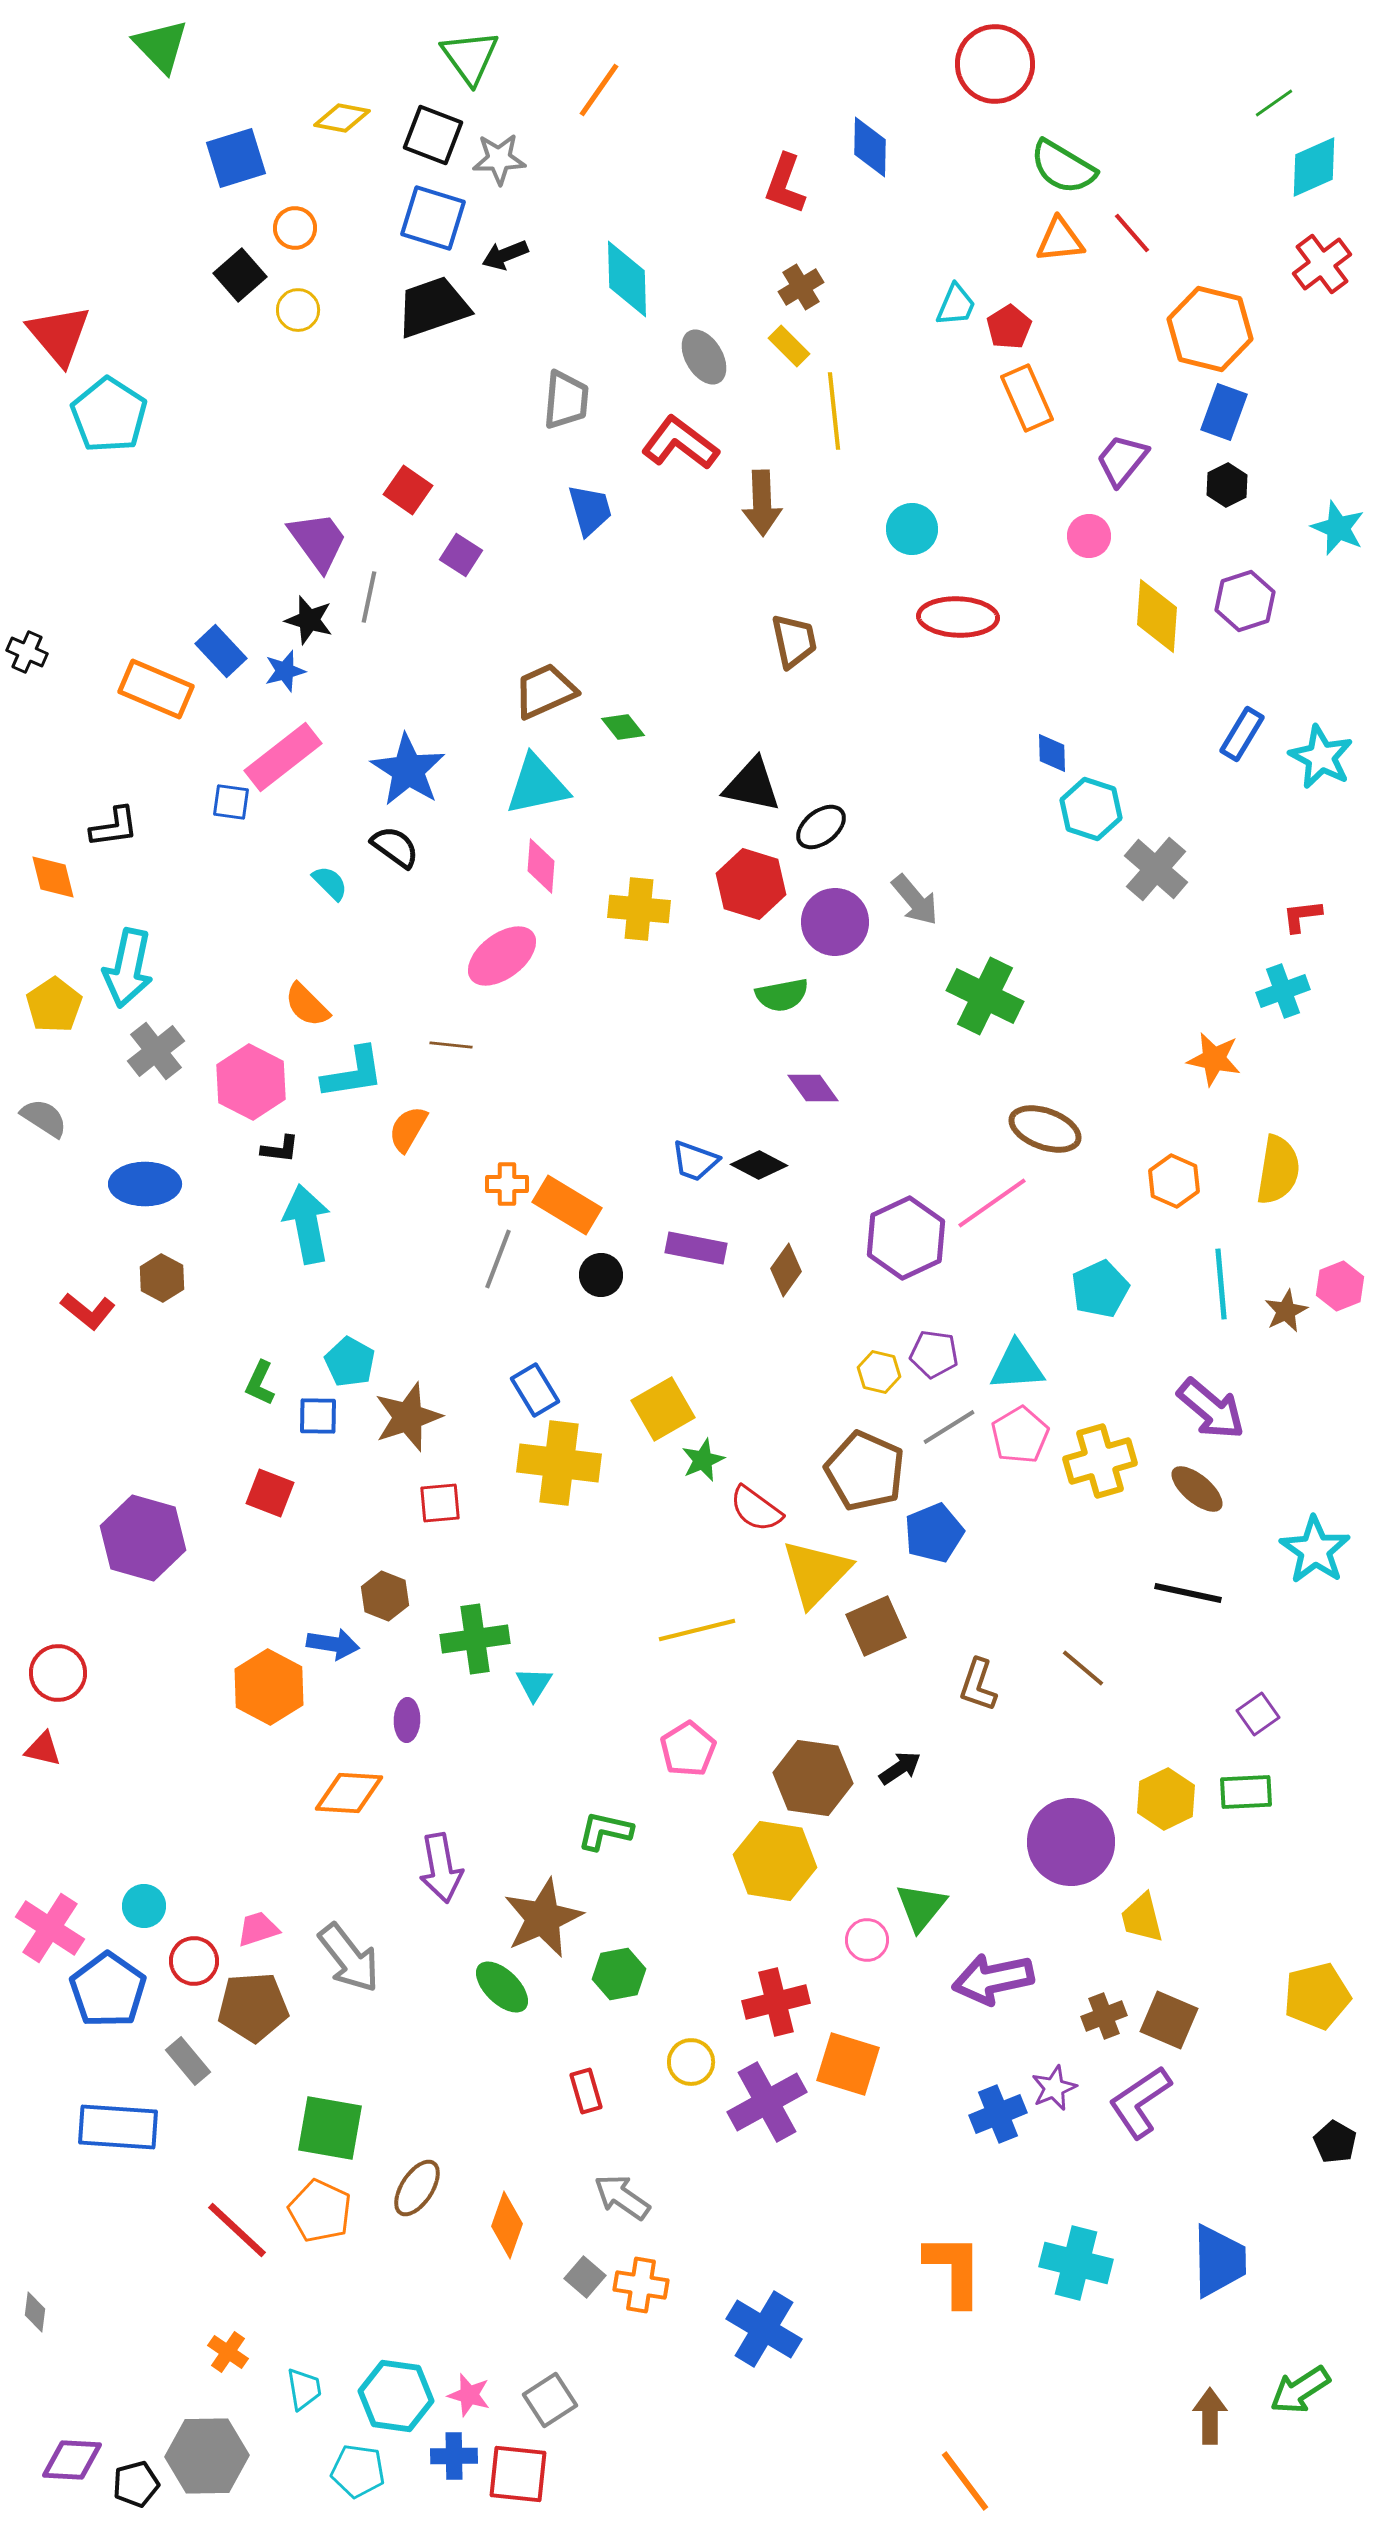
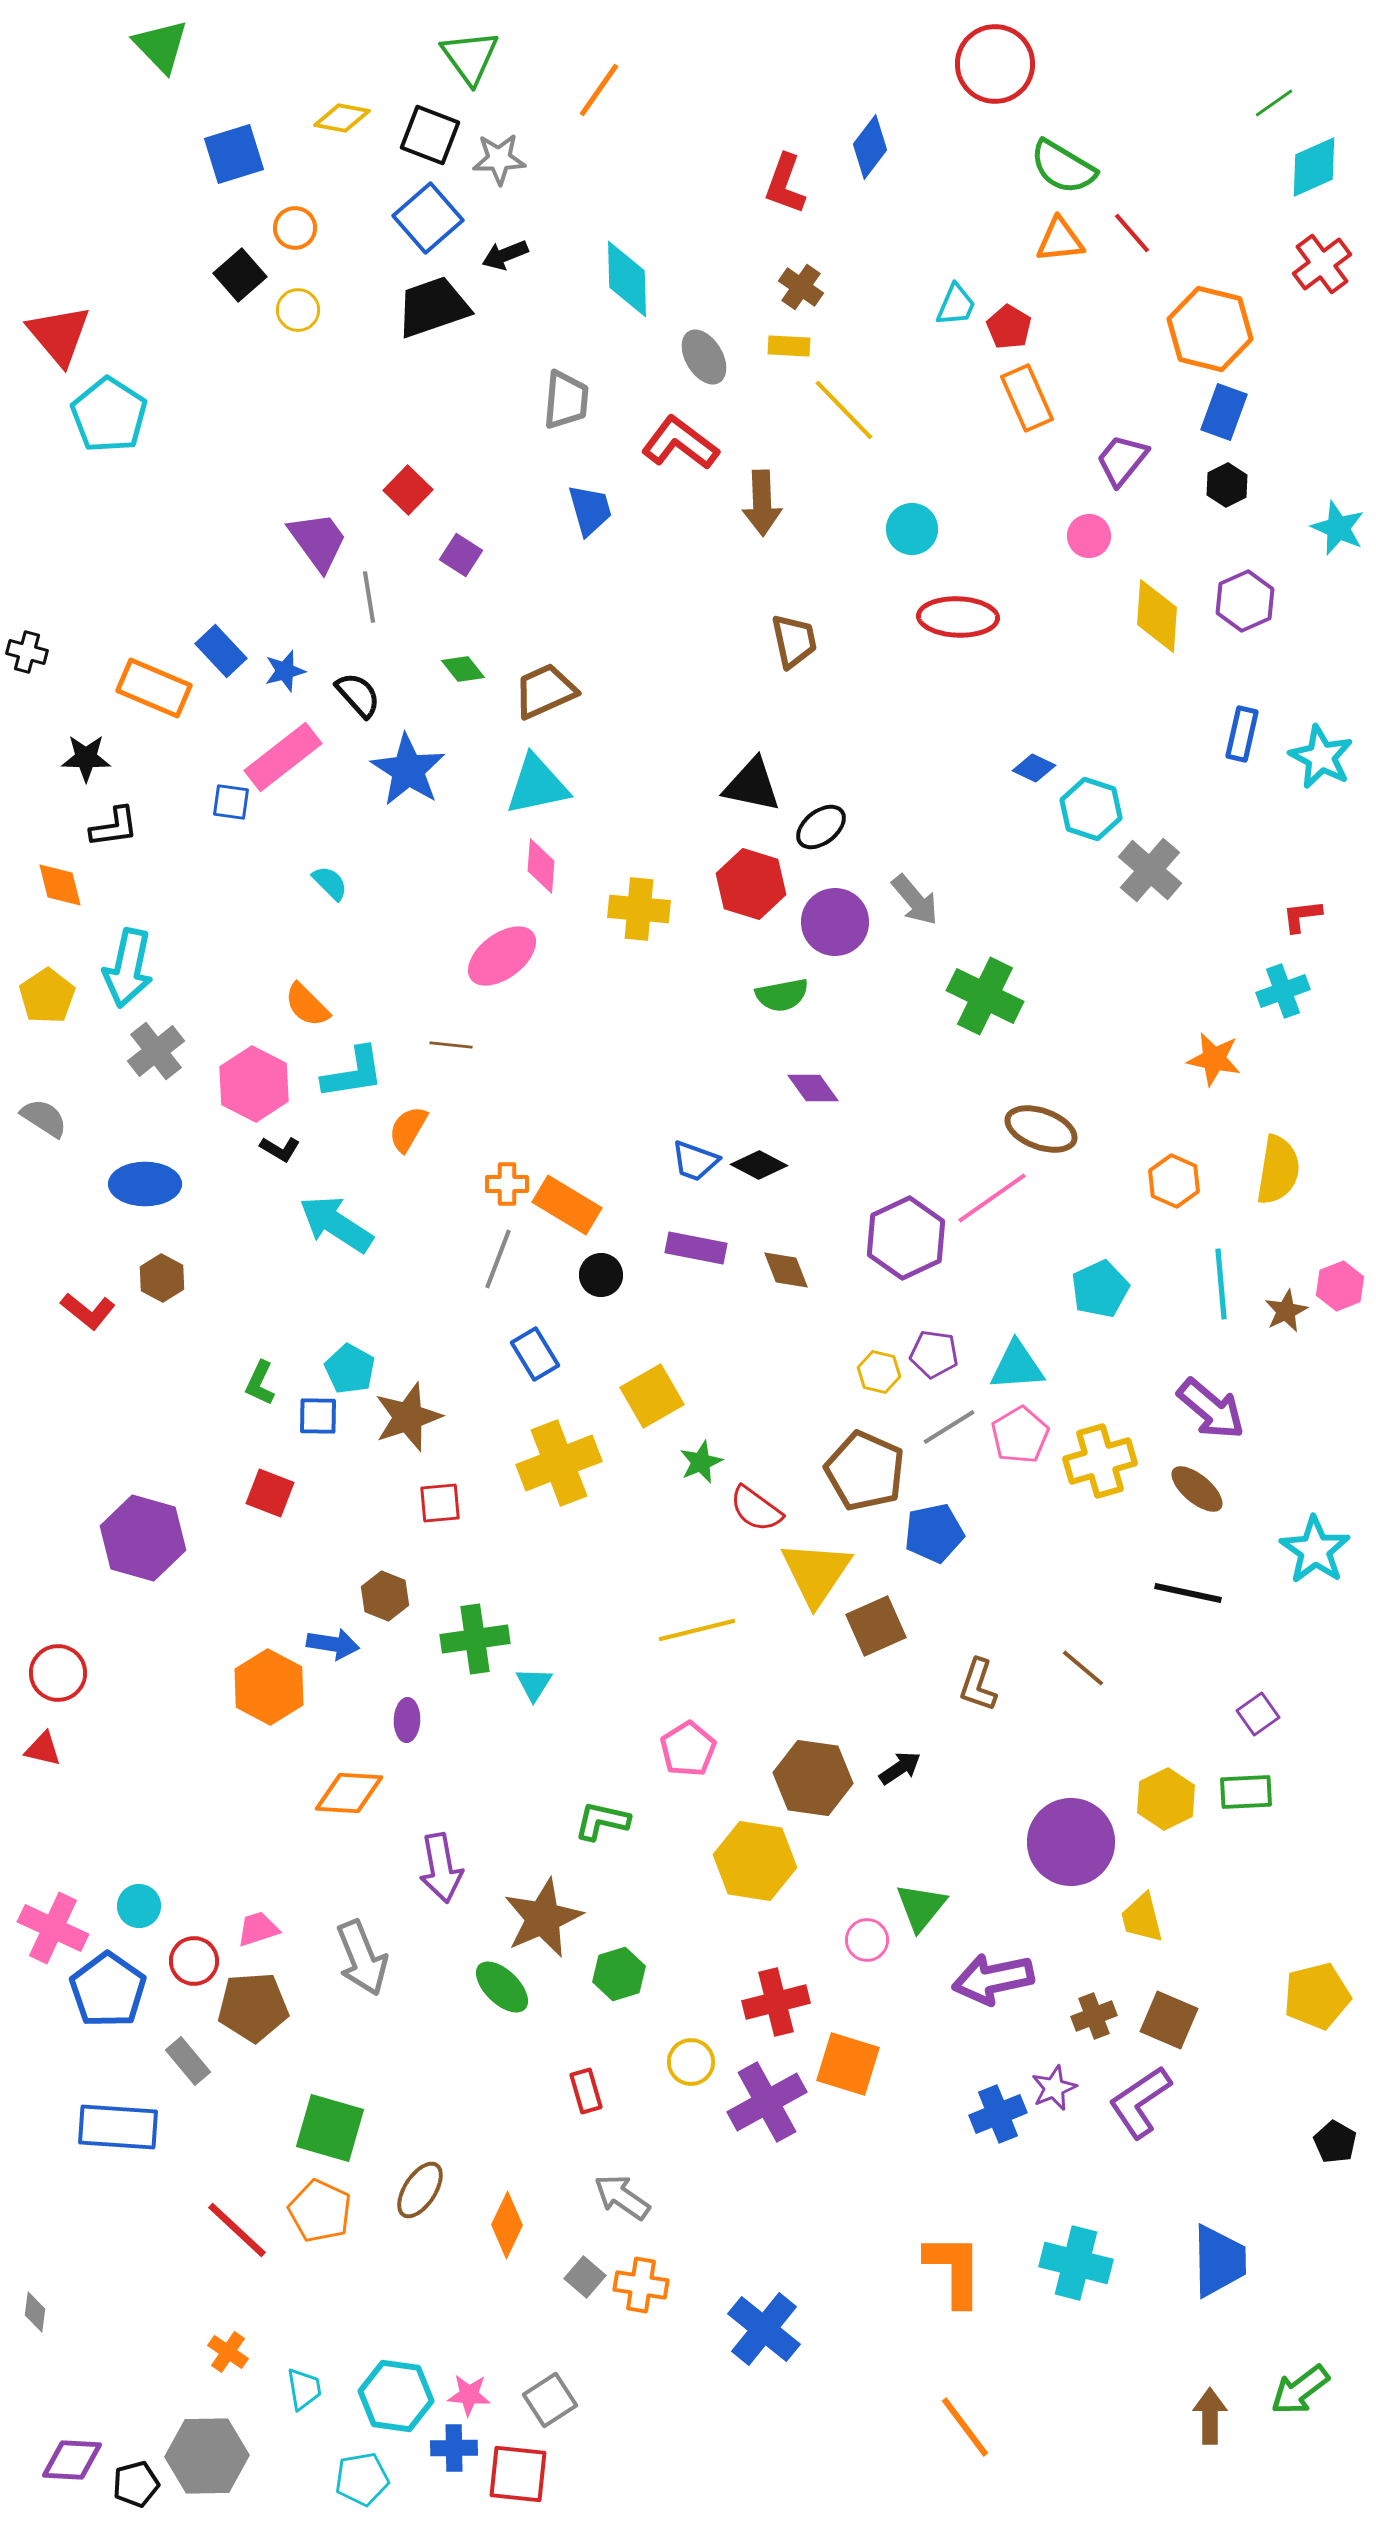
black square at (433, 135): moved 3 px left
blue diamond at (870, 147): rotated 36 degrees clockwise
blue square at (236, 158): moved 2 px left, 4 px up
blue square at (433, 218): moved 5 px left; rotated 32 degrees clockwise
brown cross at (801, 287): rotated 24 degrees counterclockwise
red pentagon at (1009, 327): rotated 9 degrees counterclockwise
yellow rectangle at (789, 346): rotated 42 degrees counterclockwise
yellow line at (834, 411): moved 10 px right, 1 px up; rotated 38 degrees counterclockwise
red square at (408, 490): rotated 9 degrees clockwise
gray line at (369, 597): rotated 21 degrees counterclockwise
purple hexagon at (1245, 601): rotated 6 degrees counterclockwise
black star at (309, 620): moved 223 px left, 138 px down; rotated 15 degrees counterclockwise
black cross at (27, 652): rotated 9 degrees counterclockwise
orange rectangle at (156, 689): moved 2 px left, 1 px up
green diamond at (623, 727): moved 160 px left, 58 px up
blue rectangle at (1242, 734): rotated 18 degrees counterclockwise
blue diamond at (1052, 753): moved 18 px left, 15 px down; rotated 63 degrees counterclockwise
black semicircle at (395, 847): moved 37 px left, 152 px up; rotated 12 degrees clockwise
gray cross at (1156, 869): moved 6 px left, 1 px down
orange diamond at (53, 877): moved 7 px right, 8 px down
yellow pentagon at (54, 1005): moved 7 px left, 9 px up
pink hexagon at (251, 1082): moved 3 px right, 2 px down
brown ellipse at (1045, 1129): moved 4 px left
black L-shape at (280, 1149): rotated 24 degrees clockwise
pink line at (992, 1203): moved 5 px up
cyan arrow at (307, 1224): moved 29 px right; rotated 46 degrees counterclockwise
brown diamond at (786, 1270): rotated 57 degrees counterclockwise
cyan pentagon at (350, 1362): moved 7 px down
blue rectangle at (535, 1390): moved 36 px up
yellow square at (663, 1409): moved 11 px left, 13 px up
green star at (703, 1460): moved 2 px left, 2 px down
yellow cross at (559, 1463): rotated 28 degrees counterclockwise
blue pentagon at (934, 1533): rotated 10 degrees clockwise
yellow triangle at (816, 1573): rotated 10 degrees counterclockwise
green L-shape at (605, 1831): moved 3 px left, 10 px up
yellow hexagon at (775, 1861): moved 20 px left
cyan circle at (144, 1906): moved 5 px left
pink cross at (50, 1928): moved 3 px right; rotated 8 degrees counterclockwise
gray arrow at (349, 1958): moved 13 px right; rotated 16 degrees clockwise
green hexagon at (619, 1974): rotated 6 degrees counterclockwise
brown cross at (1104, 2016): moved 10 px left
green square at (330, 2128): rotated 6 degrees clockwise
brown ellipse at (417, 2188): moved 3 px right, 2 px down
orange diamond at (507, 2225): rotated 6 degrees clockwise
blue cross at (764, 2329): rotated 8 degrees clockwise
green arrow at (1300, 2390): rotated 4 degrees counterclockwise
pink star at (469, 2395): rotated 12 degrees counterclockwise
blue cross at (454, 2456): moved 8 px up
cyan pentagon at (358, 2471): moved 4 px right, 8 px down; rotated 18 degrees counterclockwise
orange line at (965, 2481): moved 54 px up
